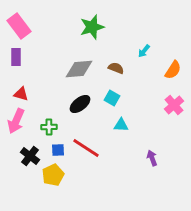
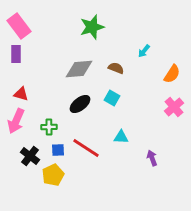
purple rectangle: moved 3 px up
orange semicircle: moved 1 px left, 4 px down
pink cross: moved 2 px down
cyan triangle: moved 12 px down
